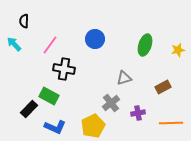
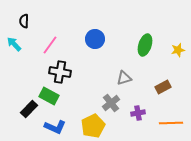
black cross: moved 4 px left, 3 px down
